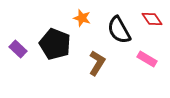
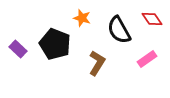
pink rectangle: rotated 66 degrees counterclockwise
